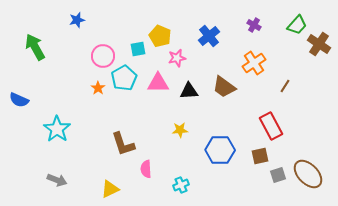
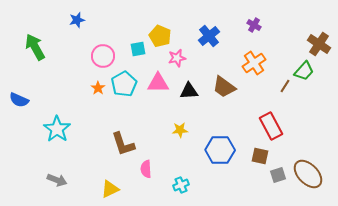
green trapezoid: moved 7 px right, 46 px down
cyan pentagon: moved 6 px down
brown square: rotated 24 degrees clockwise
